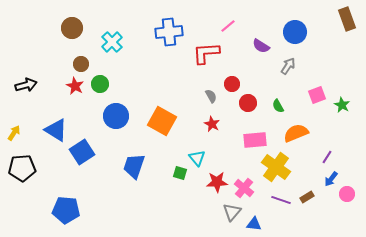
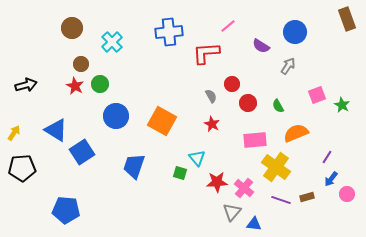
brown rectangle at (307, 197): rotated 16 degrees clockwise
